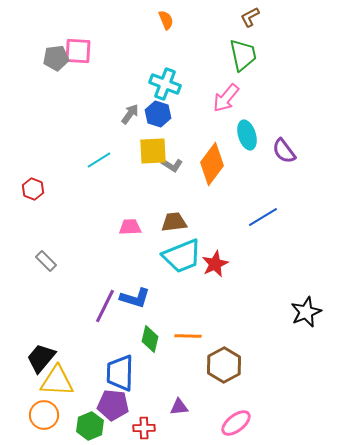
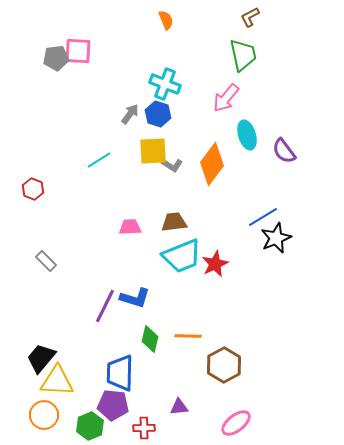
black star: moved 30 px left, 74 px up
